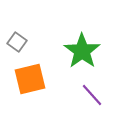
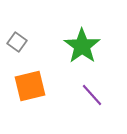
green star: moved 5 px up
orange square: moved 7 px down
